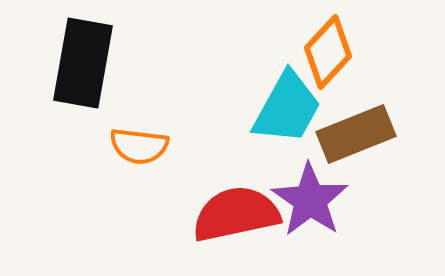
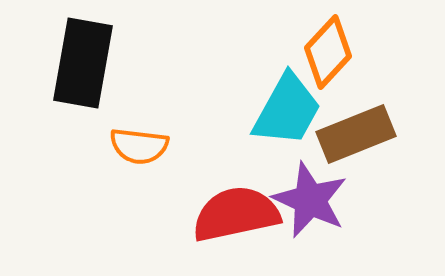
cyan trapezoid: moved 2 px down
purple star: rotated 10 degrees counterclockwise
